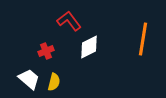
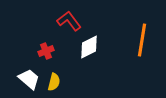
orange line: moved 1 px left, 1 px down
